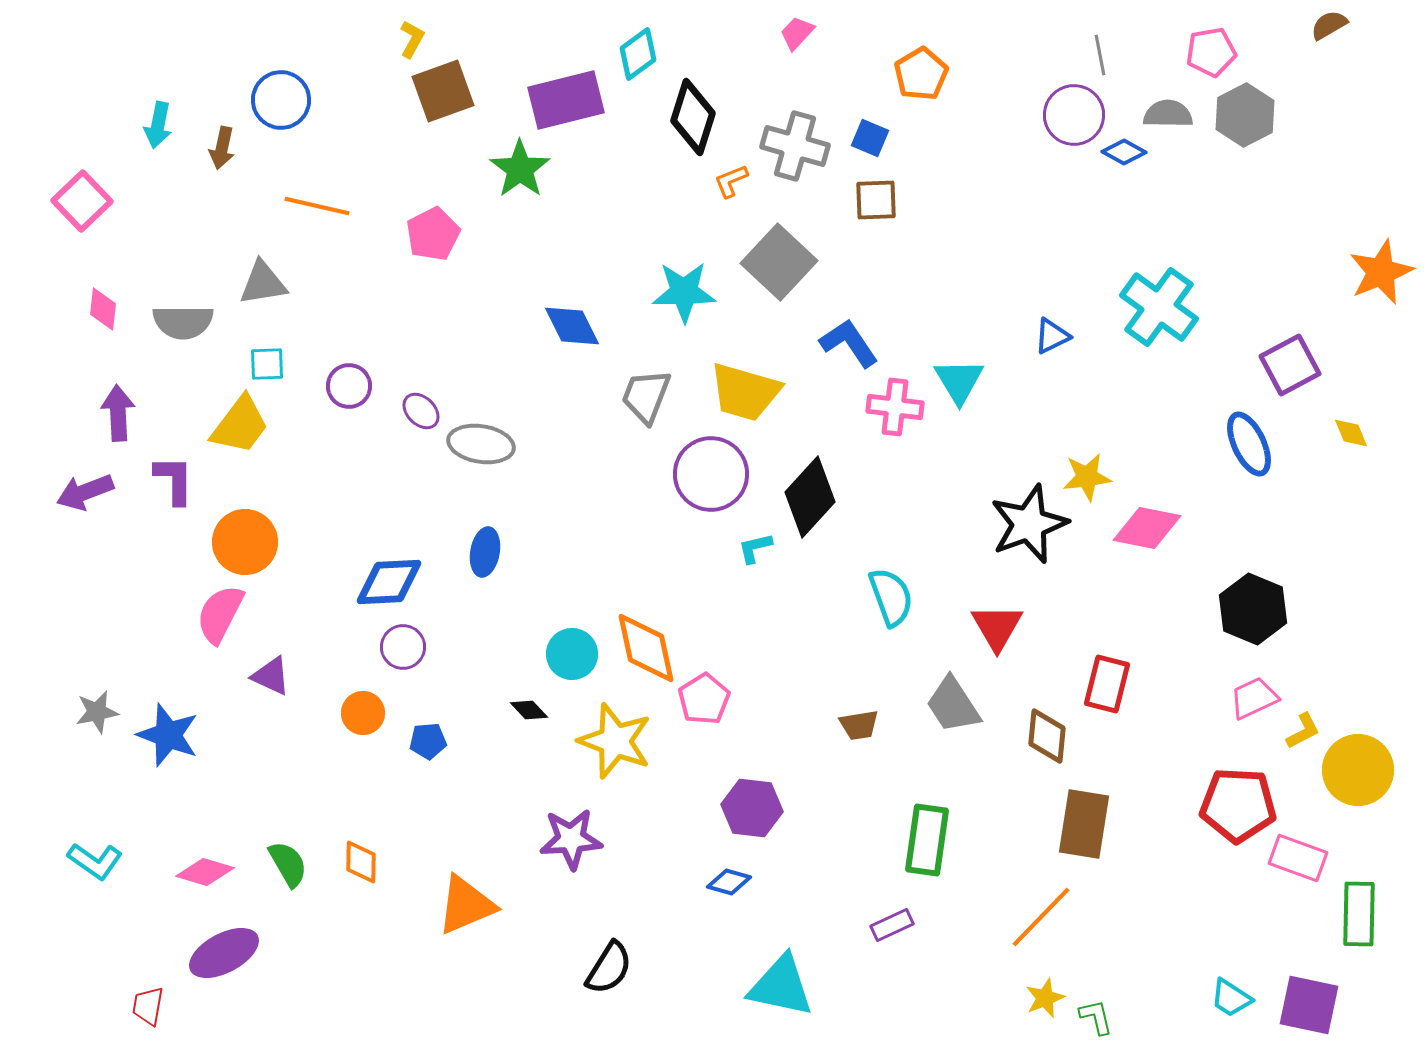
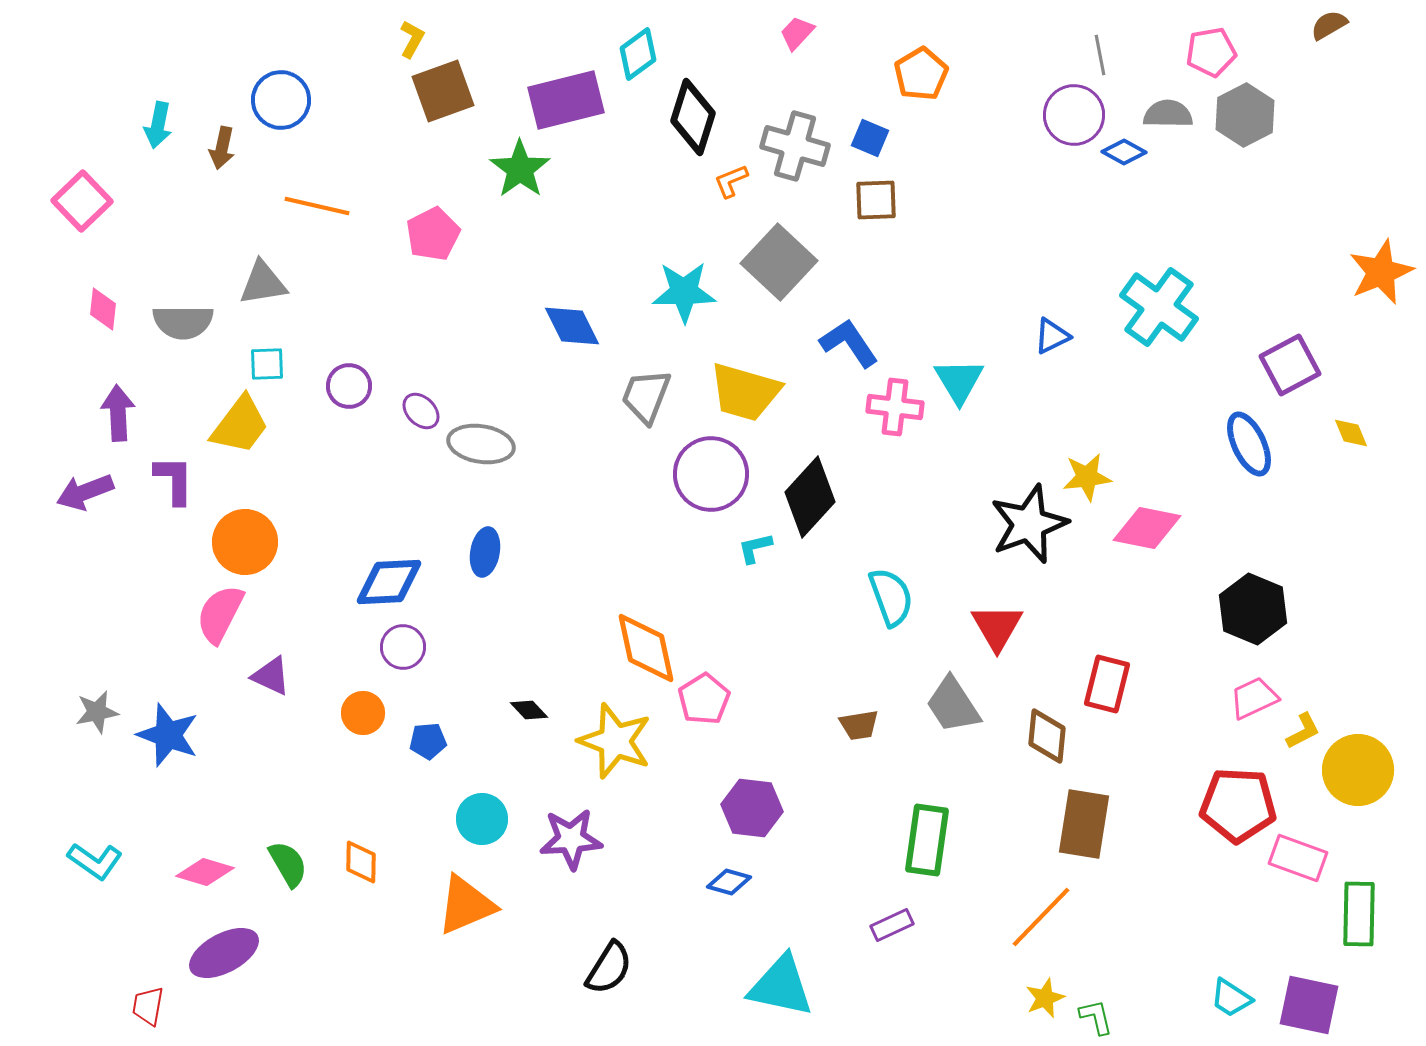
cyan circle at (572, 654): moved 90 px left, 165 px down
